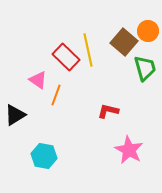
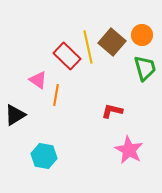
orange circle: moved 6 px left, 4 px down
brown square: moved 12 px left
yellow line: moved 3 px up
red rectangle: moved 1 px right, 1 px up
orange line: rotated 10 degrees counterclockwise
red L-shape: moved 4 px right
